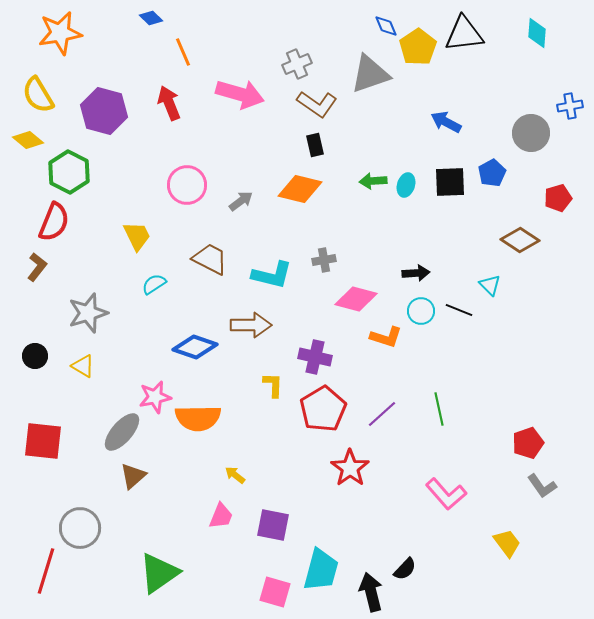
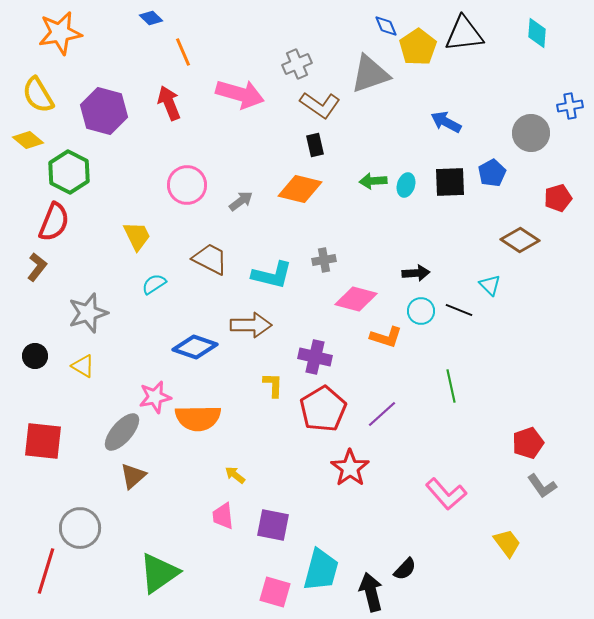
brown L-shape at (317, 104): moved 3 px right, 1 px down
green line at (439, 409): moved 12 px right, 23 px up
pink trapezoid at (221, 516): moved 2 px right; rotated 152 degrees clockwise
